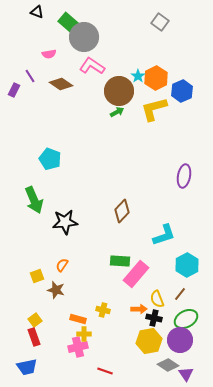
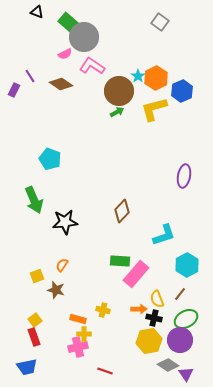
pink semicircle at (49, 54): moved 16 px right; rotated 16 degrees counterclockwise
